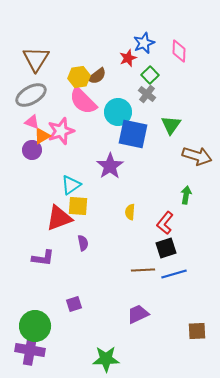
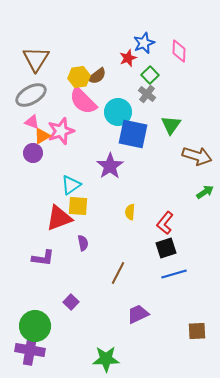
purple circle: moved 1 px right, 3 px down
green arrow: moved 19 px right, 3 px up; rotated 48 degrees clockwise
brown line: moved 25 px left, 3 px down; rotated 60 degrees counterclockwise
purple square: moved 3 px left, 2 px up; rotated 28 degrees counterclockwise
